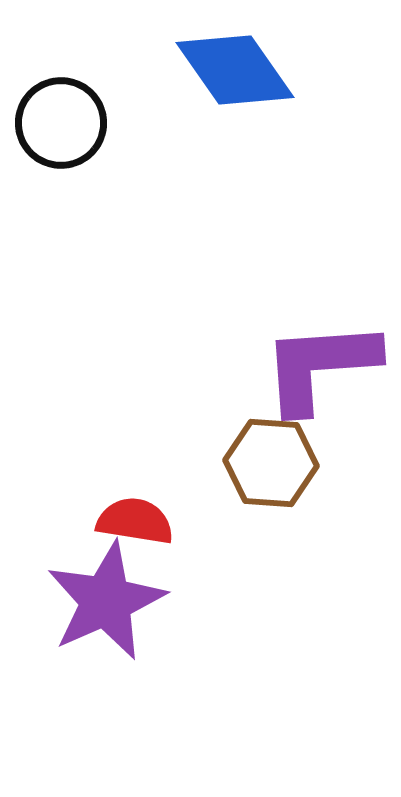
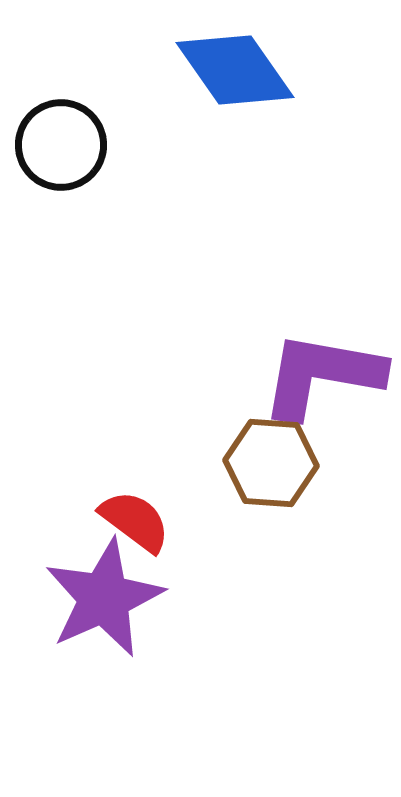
black circle: moved 22 px down
purple L-shape: moved 2 px right, 9 px down; rotated 14 degrees clockwise
red semicircle: rotated 28 degrees clockwise
purple star: moved 2 px left, 3 px up
